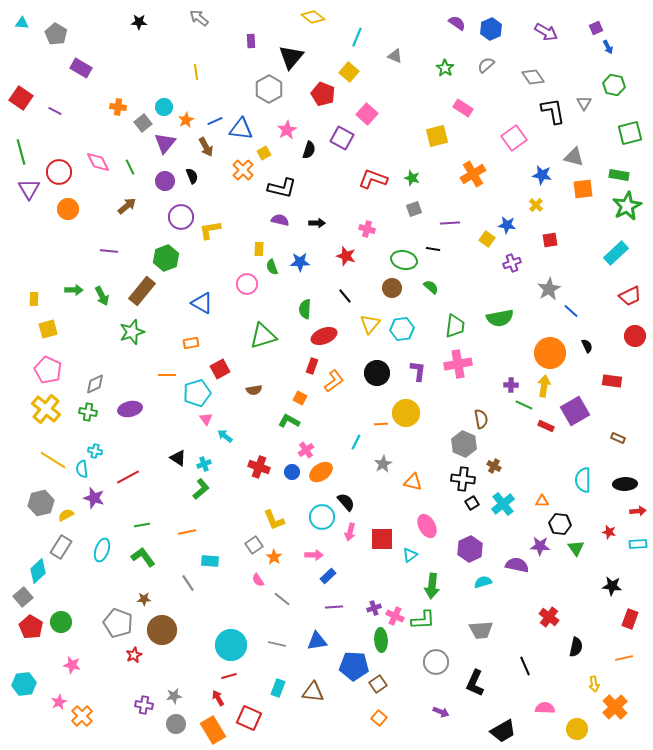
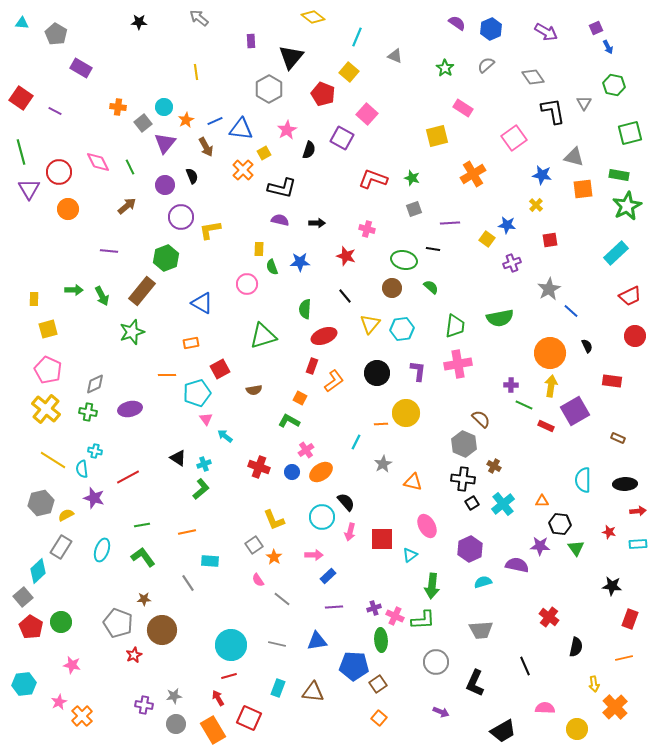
purple circle at (165, 181): moved 4 px down
yellow arrow at (544, 386): moved 7 px right
brown semicircle at (481, 419): rotated 36 degrees counterclockwise
